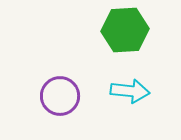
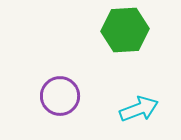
cyan arrow: moved 9 px right, 18 px down; rotated 27 degrees counterclockwise
